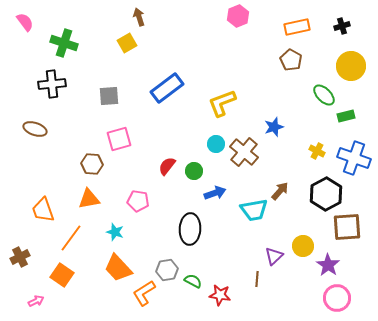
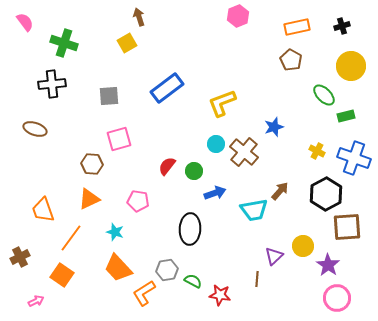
orange triangle at (89, 199): rotated 15 degrees counterclockwise
